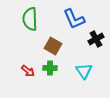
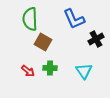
brown square: moved 10 px left, 4 px up
